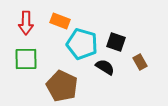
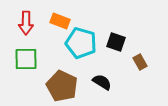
cyan pentagon: moved 1 px left, 1 px up
black semicircle: moved 3 px left, 15 px down
